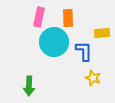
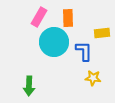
pink rectangle: rotated 18 degrees clockwise
yellow star: rotated 14 degrees counterclockwise
